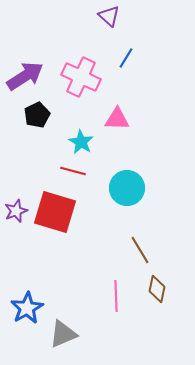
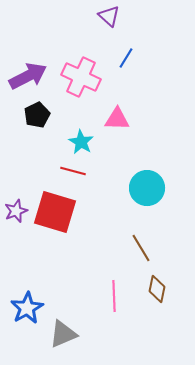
purple arrow: moved 3 px right; rotated 6 degrees clockwise
cyan circle: moved 20 px right
brown line: moved 1 px right, 2 px up
pink line: moved 2 px left
